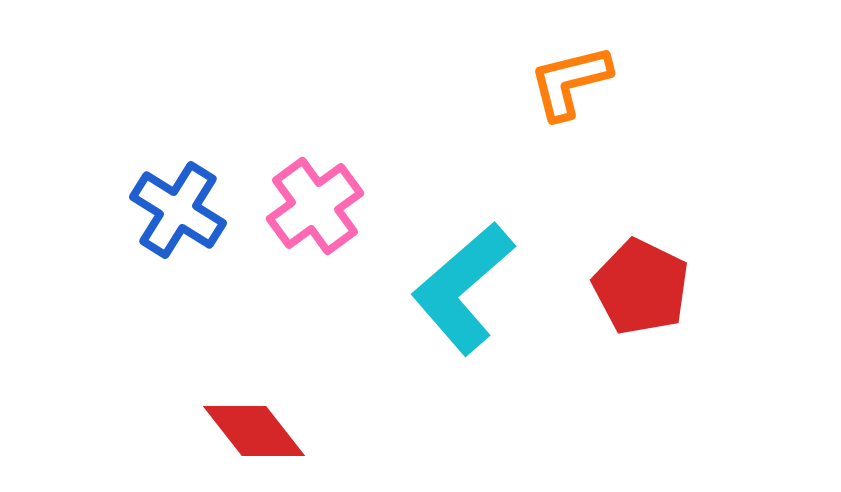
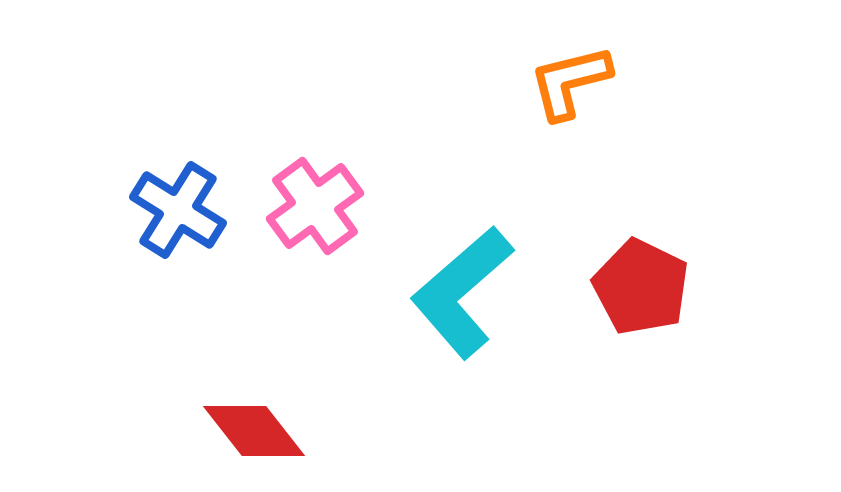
cyan L-shape: moved 1 px left, 4 px down
